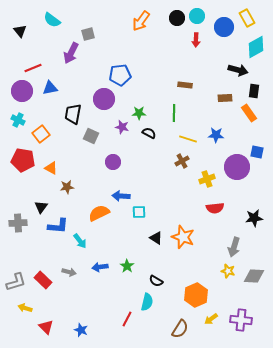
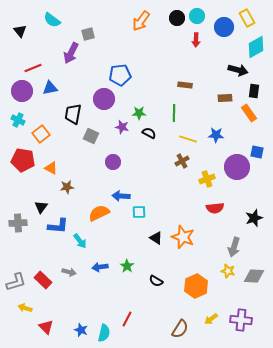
black star at (254, 218): rotated 12 degrees counterclockwise
orange hexagon at (196, 295): moved 9 px up
cyan semicircle at (147, 302): moved 43 px left, 31 px down
